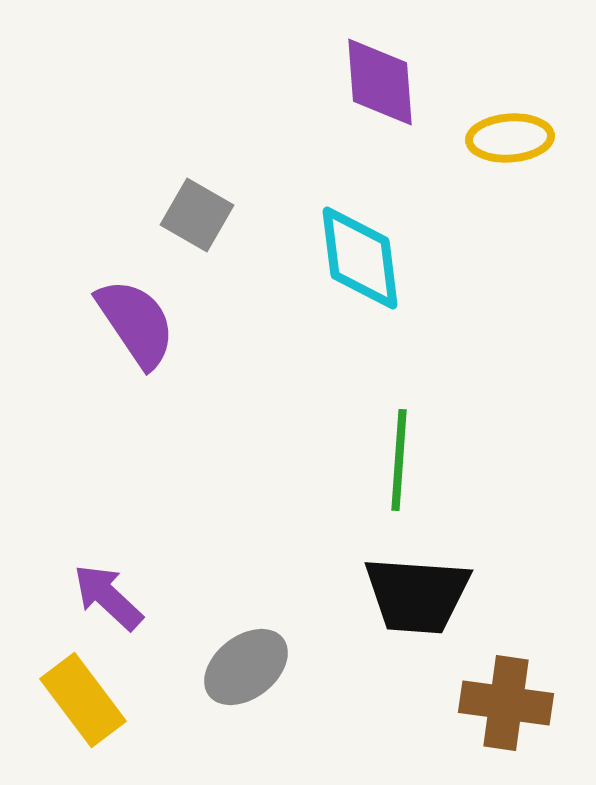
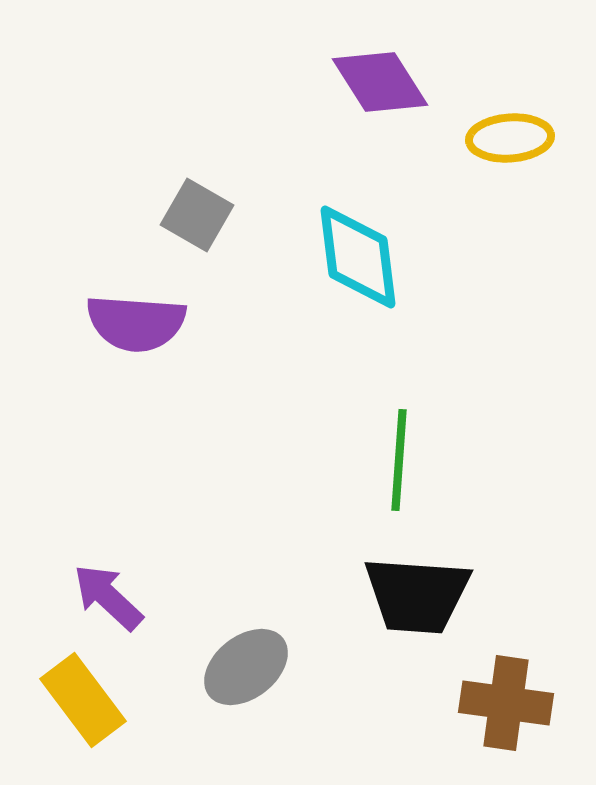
purple diamond: rotated 28 degrees counterclockwise
cyan diamond: moved 2 px left, 1 px up
purple semicircle: rotated 128 degrees clockwise
